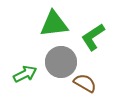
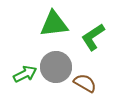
gray circle: moved 5 px left, 5 px down
